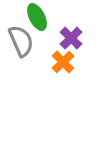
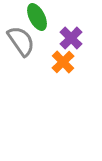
gray semicircle: rotated 12 degrees counterclockwise
